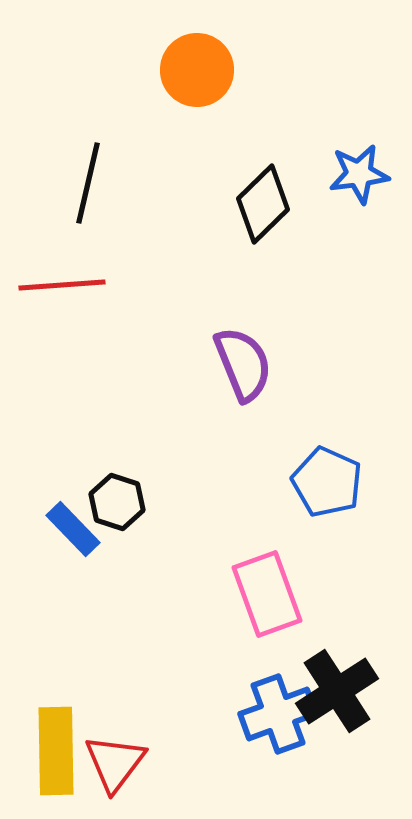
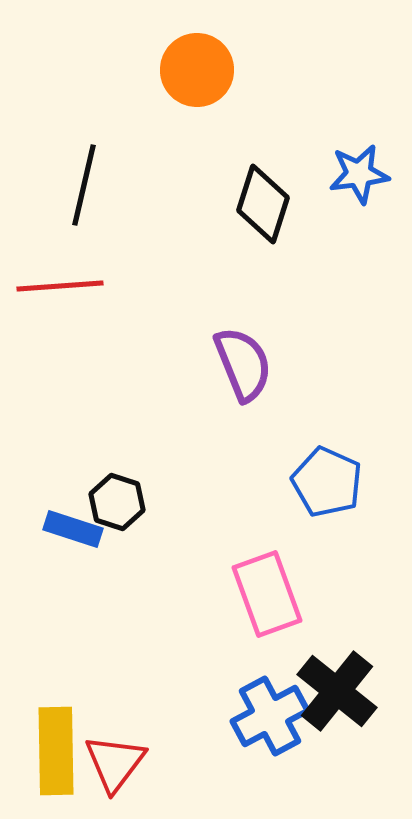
black line: moved 4 px left, 2 px down
black diamond: rotated 28 degrees counterclockwise
red line: moved 2 px left, 1 px down
blue rectangle: rotated 28 degrees counterclockwise
black cross: rotated 18 degrees counterclockwise
blue cross: moved 8 px left, 2 px down; rotated 8 degrees counterclockwise
